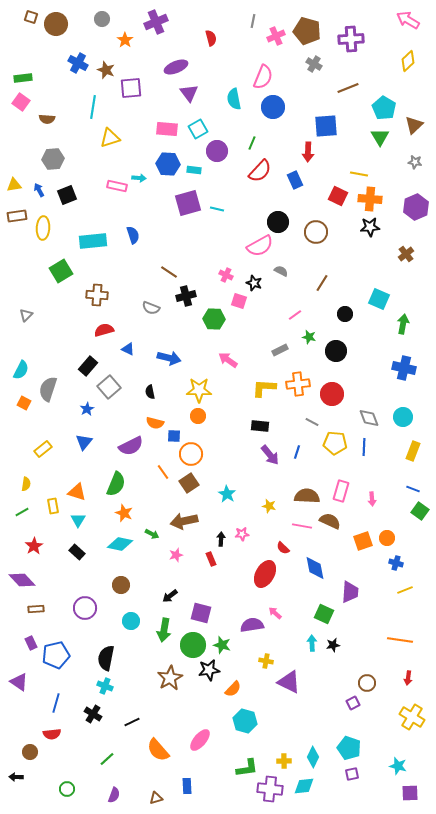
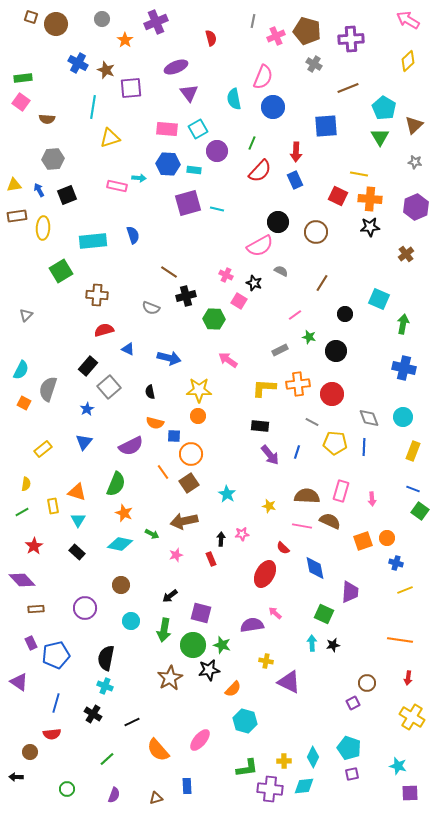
red arrow at (308, 152): moved 12 px left
pink square at (239, 301): rotated 14 degrees clockwise
